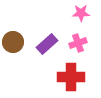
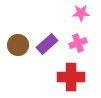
brown circle: moved 5 px right, 3 px down
